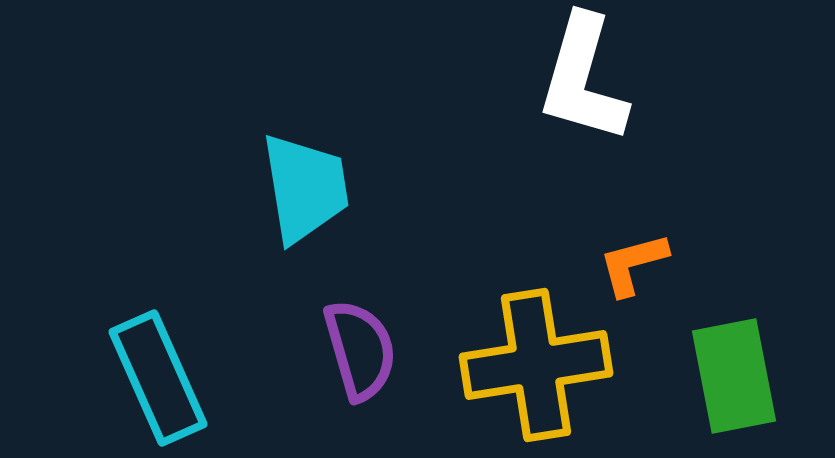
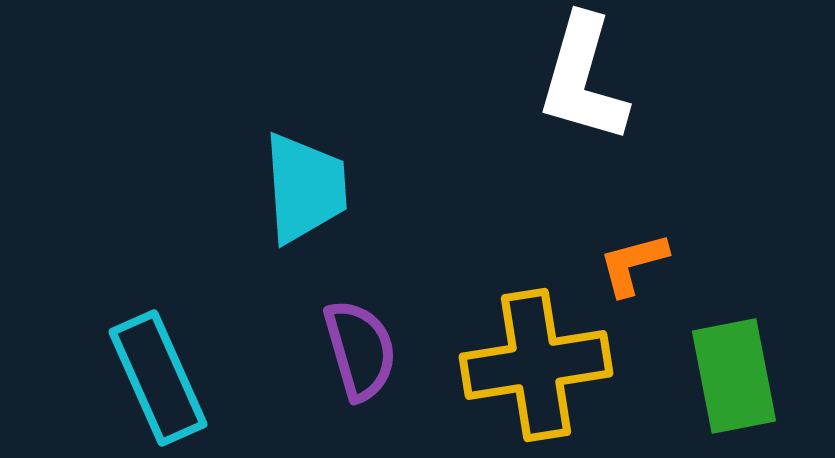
cyan trapezoid: rotated 5 degrees clockwise
